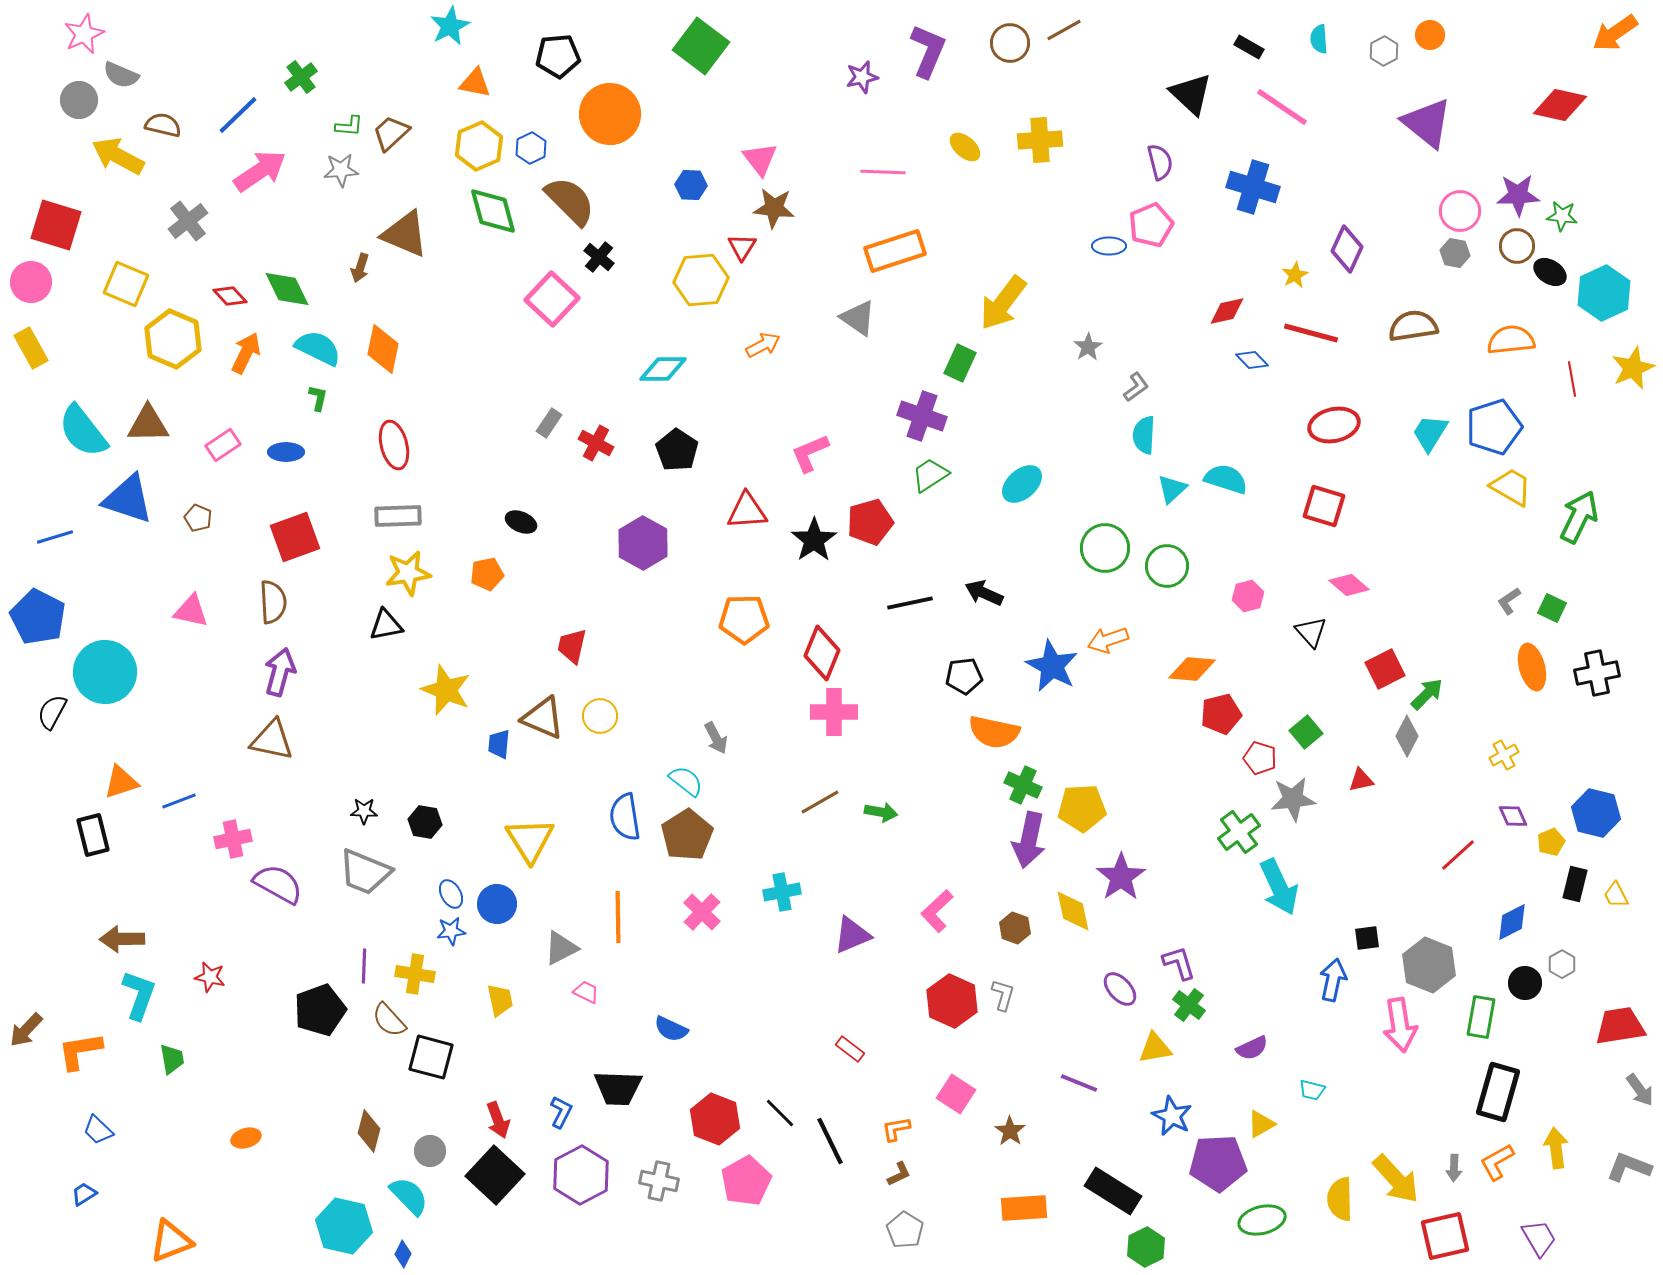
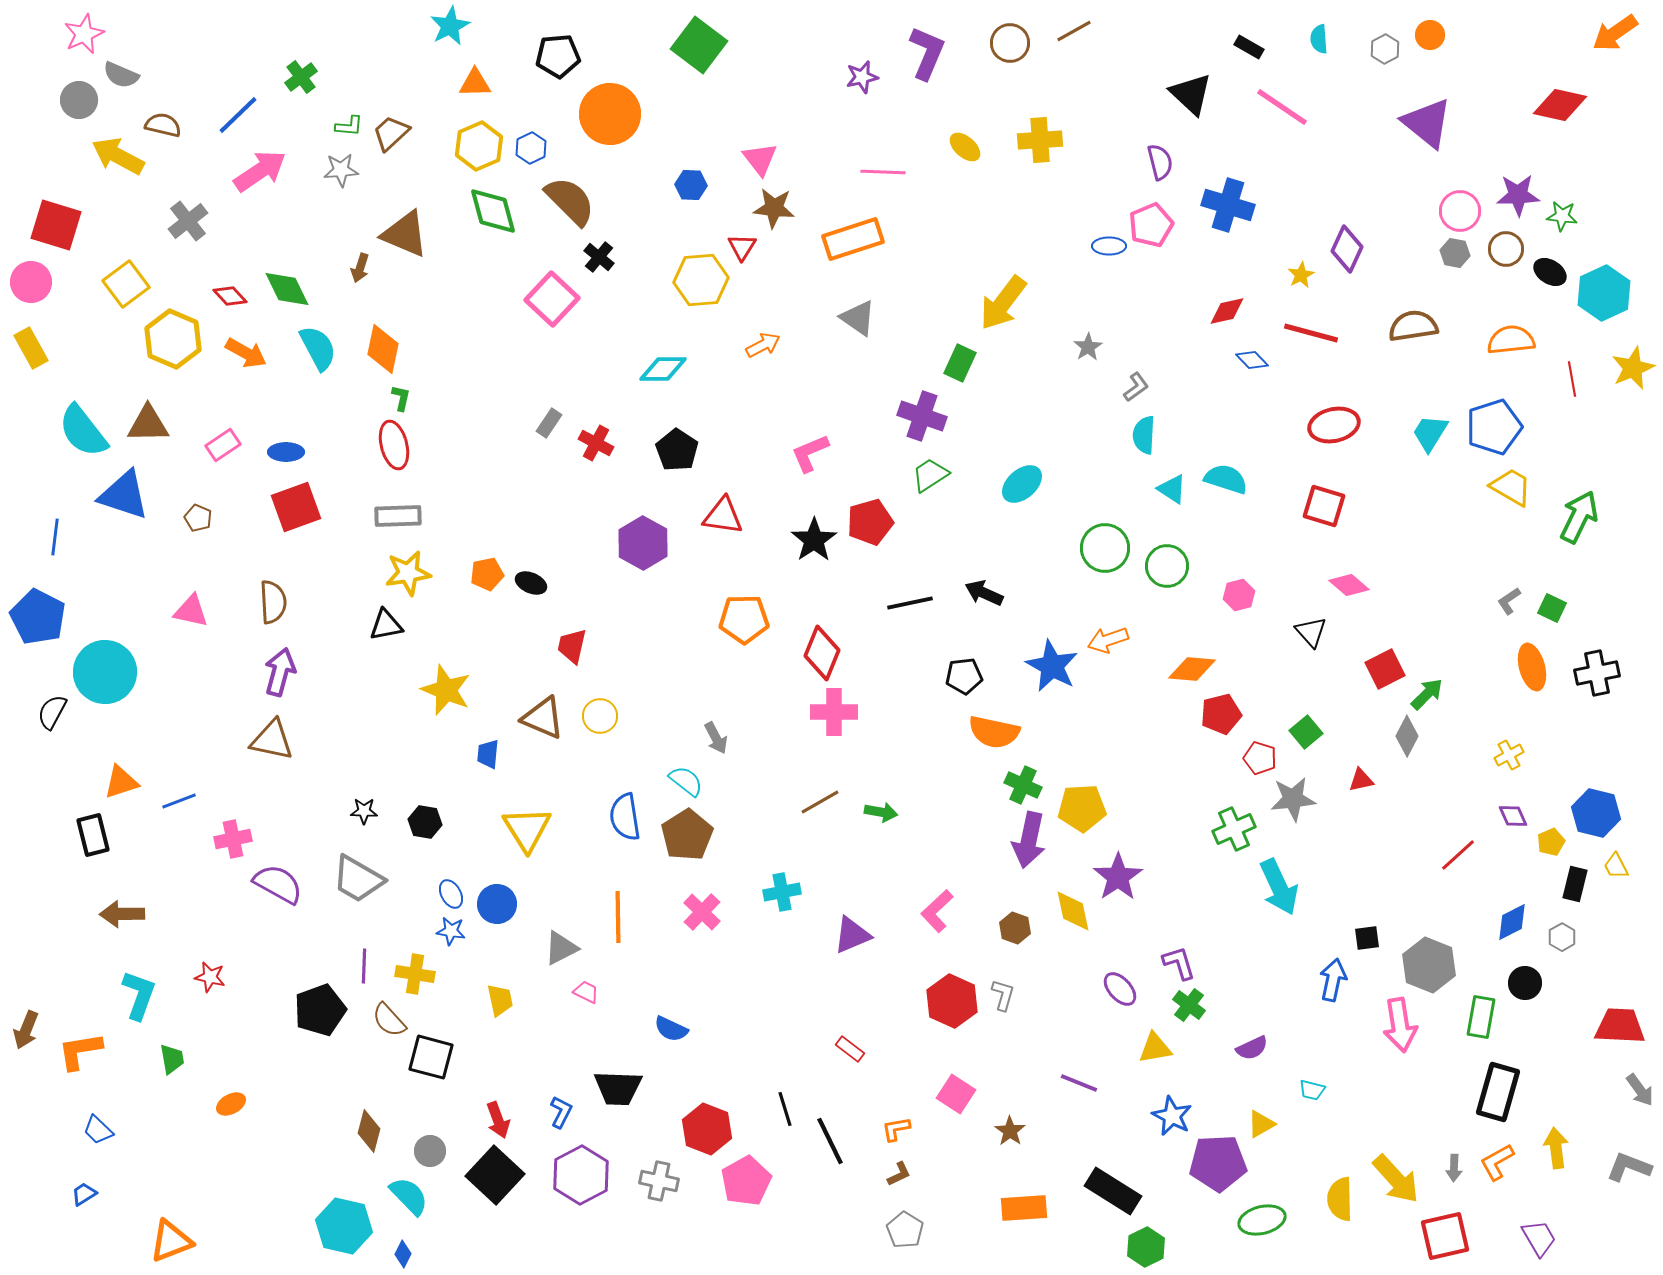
brown line at (1064, 30): moved 10 px right, 1 px down
green square at (701, 46): moved 2 px left, 1 px up
purple L-shape at (928, 51): moved 1 px left, 2 px down
gray hexagon at (1384, 51): moved 1 px right, 2 px up
orange triangle at (475, 83): rotated 12 degrees counterclockwise
blue cross at (1253, 187): moved 25 px left, 18 px down
brown circle at (1517, 246): moved 11 px left, 3 px down
orange rectangle at (895, 251): moved 42 px left, 12 px up
yellow star at (1295, 275): moved 6 px right
yellow square at (126, 284): rotated 30 degrees clockwise
cyan semicircle at (318, 348): rotated 36 degrees clockwise
orange arrow at (246, 353): rotated 93 degrees clockwise
green L-shape at (318, 398): moved 83 px right
cyan triangle at (1172, 489): rotated 44 degrees counterclockwise
blue triangle at (128, 499): moved 4 px left, 4 px up
red triangle at (747, 511): moved 24 px left, 5 px down; rotated 12 degrees clockwise
black ellipse at (521, 522): moved 10 px right, 61 px down
blue line at (55, 537): rotated 66 degrees counterclockwise
red square at (295, 537): moved 1 px right, 30 px up
pink hexagon at (1248, 596): moved 9 px left, 1 px up
blue trapezoid at (499, 744): moved 11 px left, 10 px down
yellow cross at (1504, 755): moved 5 px right
green cross at (1239, 832): moved 5 px left, 3 px up; rotated 12 degrees clockwise
yellow triangle at (530, 840): moved 3 px left, 11 px up
gray trapezoid at (365, 872): moved 7 px left, 7 px down; rotated 8 degrees clockwise
purple star at (1121, 877): moved 3 px left
yellow trapezoid at (1616, 895): moved 29 px up
blue star at (451, 931): rotated 16 degrees clockwise
brown arrow at (122, 939): moved 25 px up
gray hexagon at (1562, 964): moved 27 px up
red trapezoid at (1620, 1026): rotated 12 degrees clockwise
brown arrow at (26, 1030): rotated 21 degrees counterclockwise
black line at (780, 1113): moved 5 px right, 4 px up; rotated 28 degrees clockwise
red hexagon at (715, 1119): moved 8 px left, 10 px down
orange ellipse at (246, 1138): moved 15 px left, 34 px up; rotated 12 degrees counterclockwise
